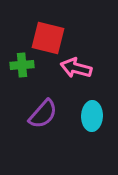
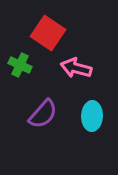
red square: moved 5 px up; rotated 20 degrees clockwise
green cross: moved 2 px left; rotated 30 degrees clockwise
